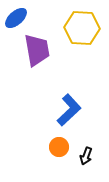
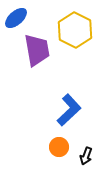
yellow hexagon: moved 7 px left, 2 px down; rotated 24 degrees clockwise
